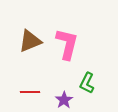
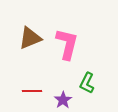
brown triangle: moved 3 px up
red line: moved 2 px right, 1 px up
purple star: moved 1 px left
